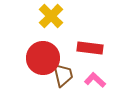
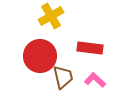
yellow cross: rotated 15 degrees clockwise
red circle: moved 3 px left, 2 px up
brown trapezoid: moved 2 px down
